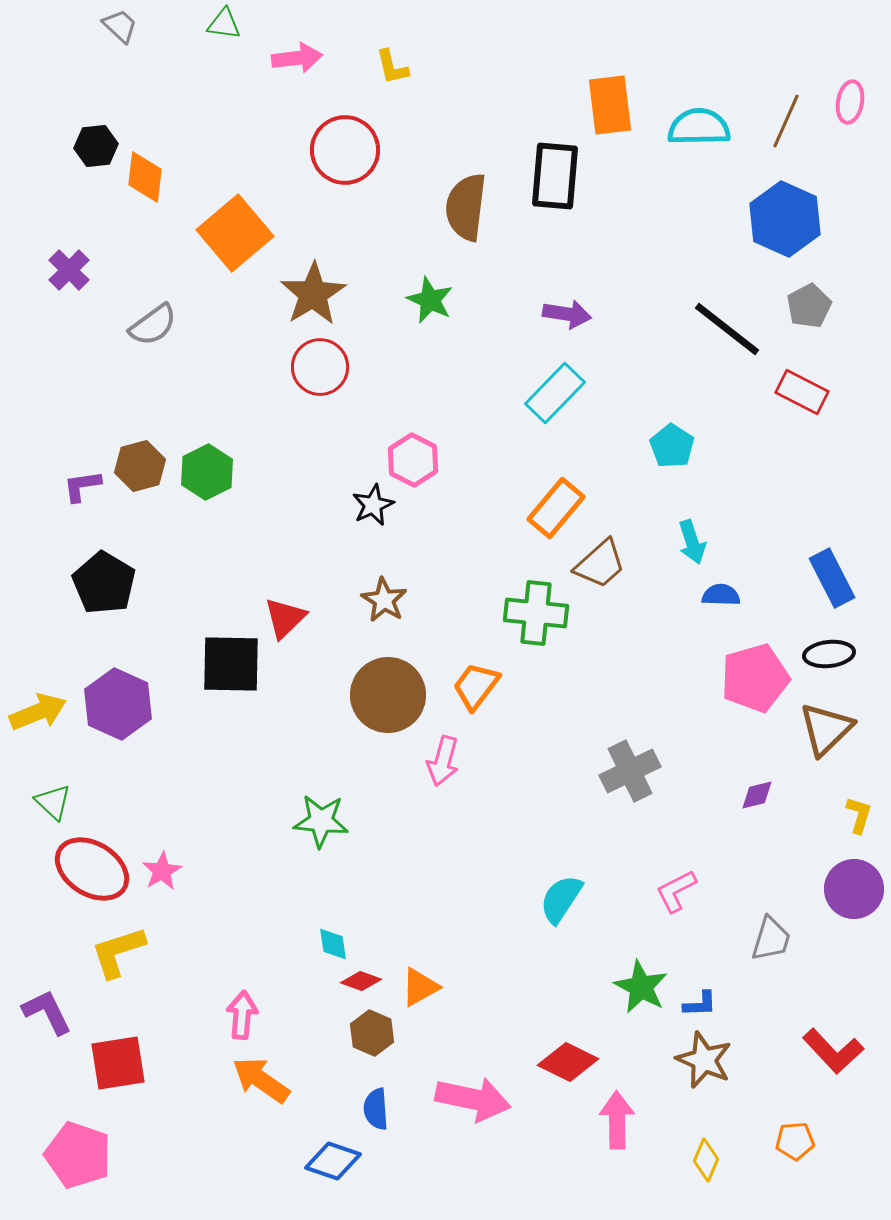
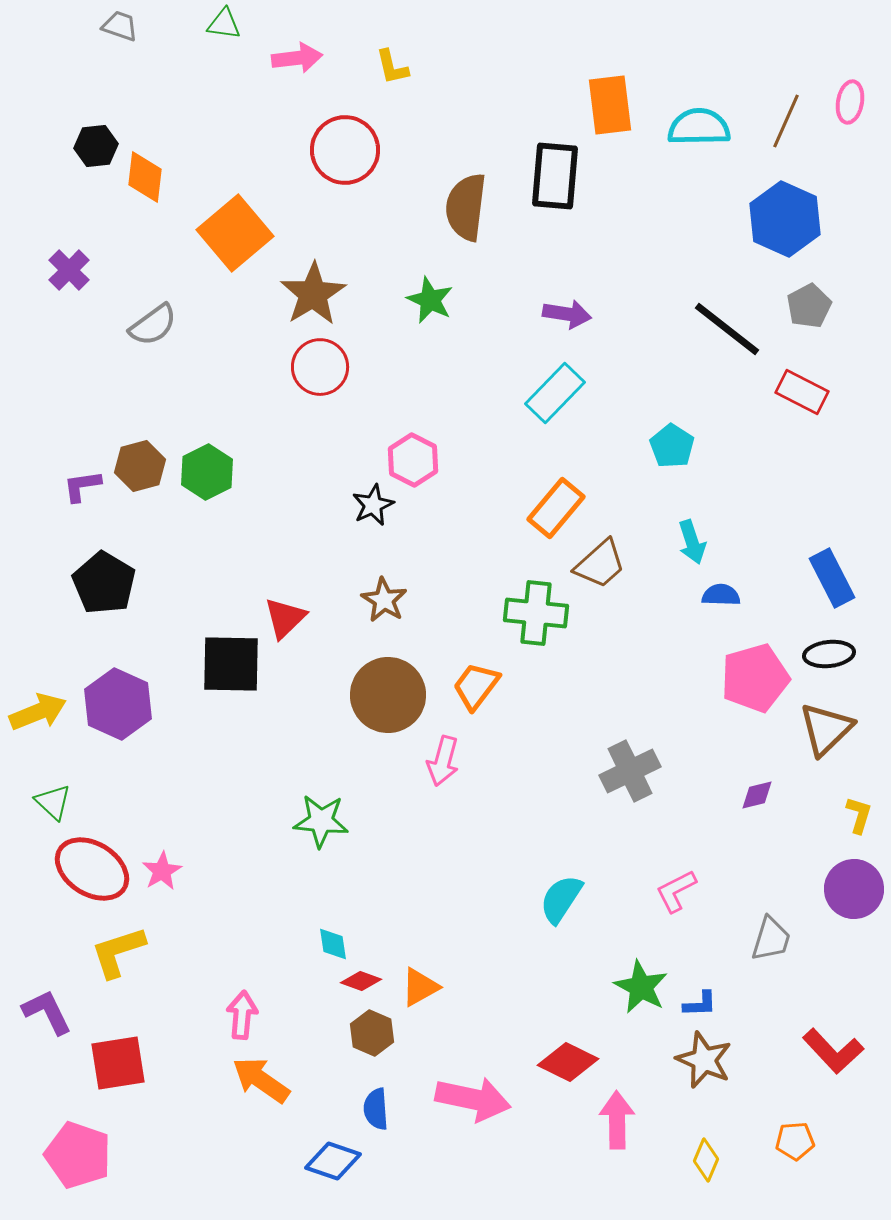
gray trapezoid at (120, 26): rotated 24 degrees counterclockwise
